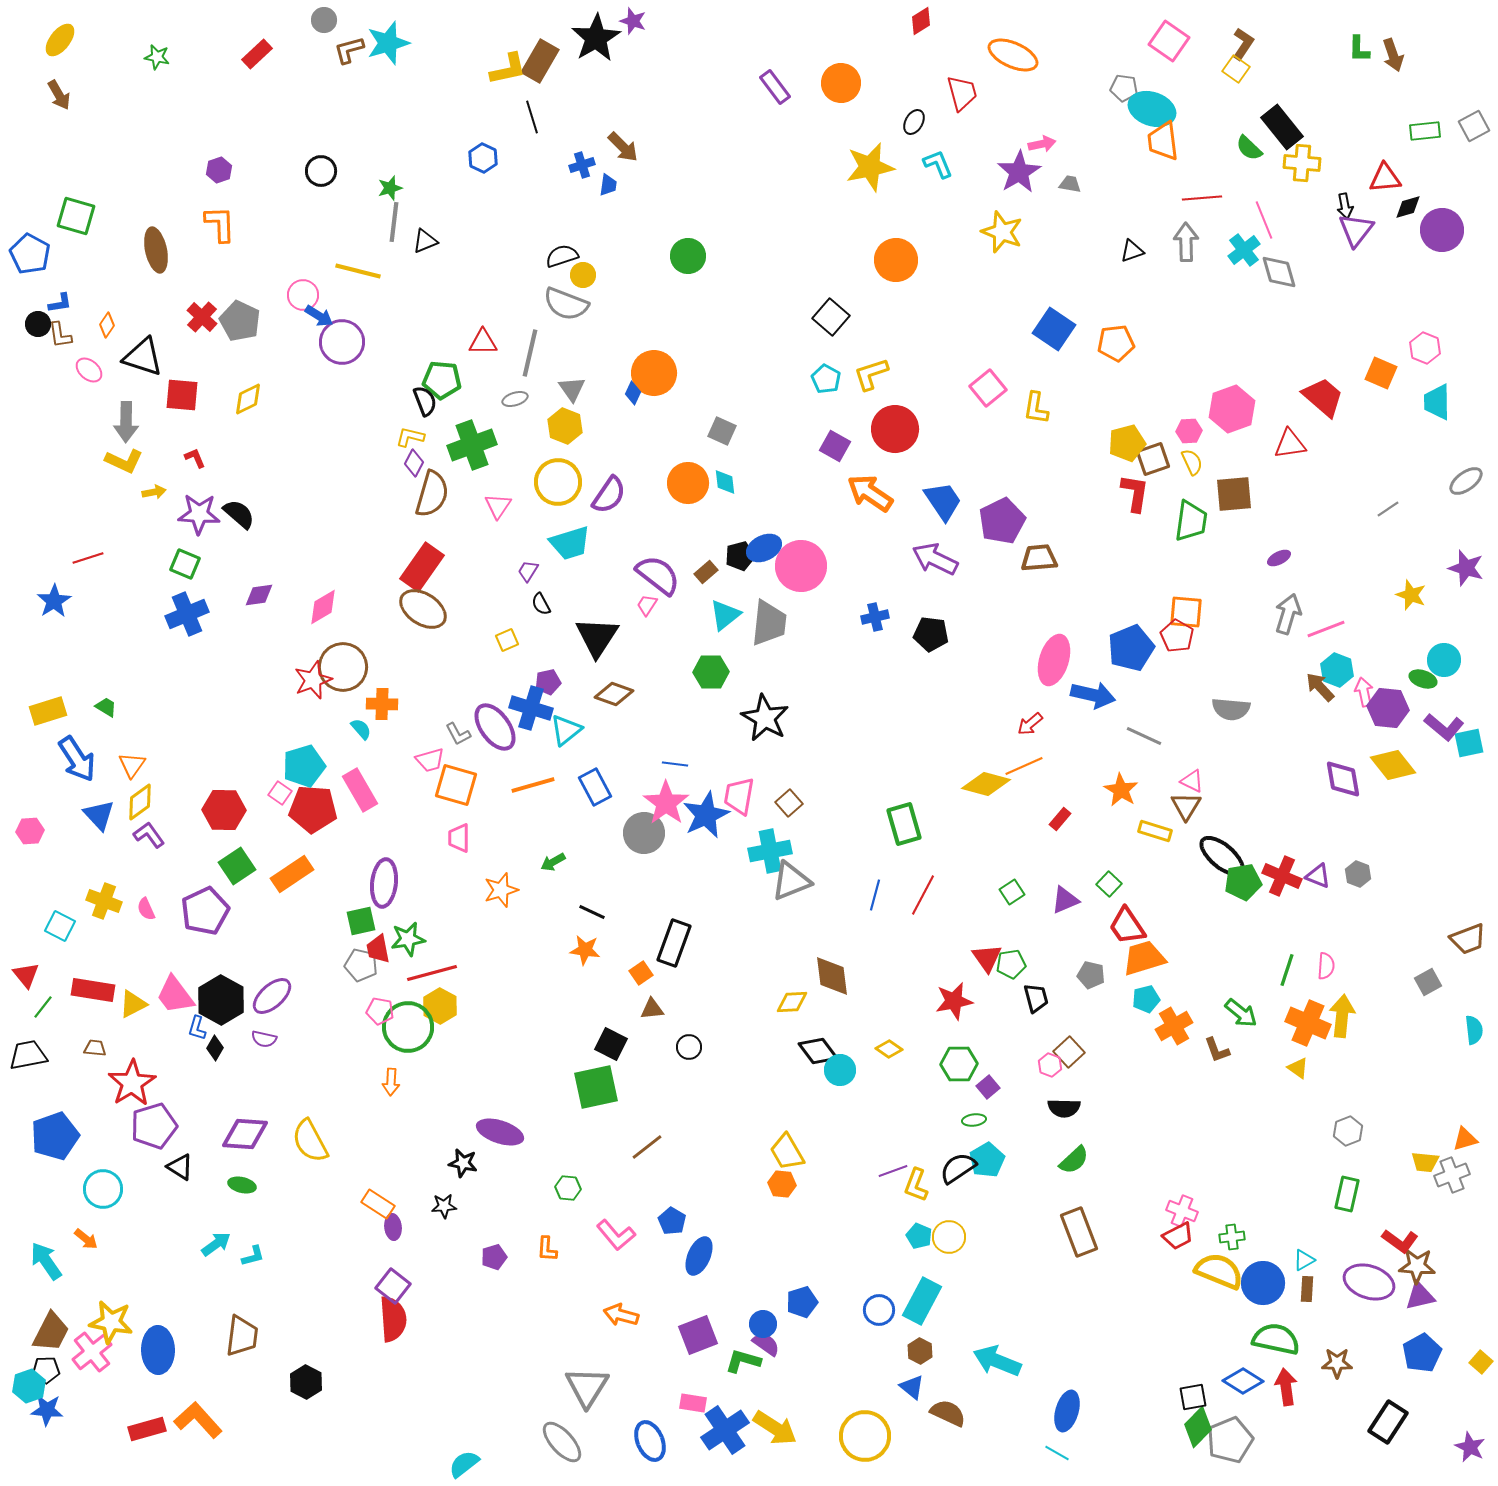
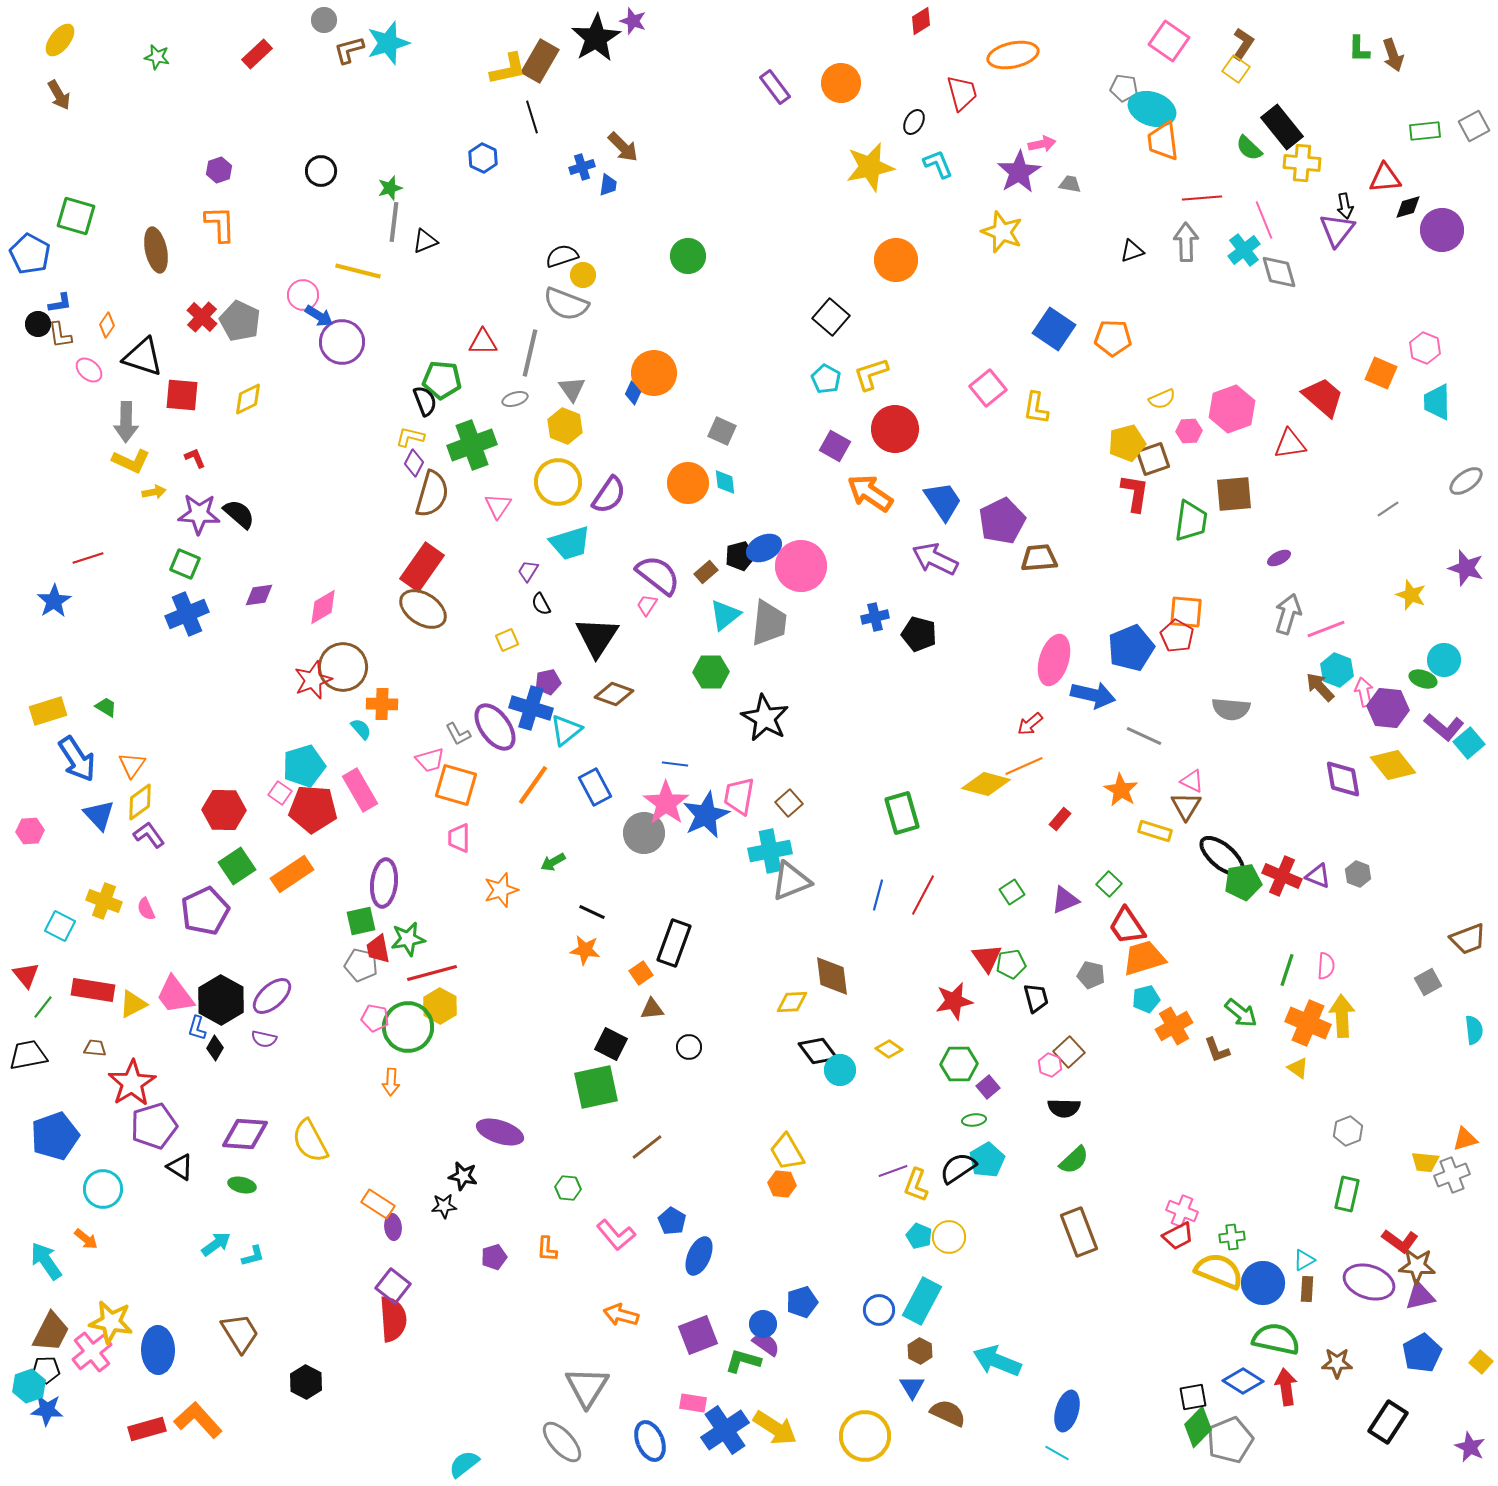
orange ellipse at (1013, 55): rotated 36 degrees counterclockwise
blue cross at (582, 165): moved 2 px down
purple triangle at (1356, 230): moved 19 px left
orange pentagon at (1116, 343): moved 3 px left, 5 px up; rotated 9 degrees clockwise
yellow L-shape at (124, 461): moved 7 px right
yellow semicircle at (1192, 462): moved 30 px left, 63 px up; rotated 92 degrees clockwise
black pentagon at (931, 634): moved 12 px left; rotated 8 degrees clockwise
cyan square at (1469, 743): rotated 28 degrees counterclockwise
orange line at (533, 785): rotated 39 degrees counterclockwise
green rectangle at (904, 824): moved 2 px left, 11 px up
blue line at (875, 895): moved 3 px right
pink pentagon at (380, 1011): moved 5 px left, 7 px down
yellow arrow at (1342, 1016): rotated 9 degrees counterclockwise
black star at (463, 1163): moved 13 px down
brown trapezoid at (242, 1336): moved 2 px left, 3 px up; rotated 39 degrees counterclockwise
blue triangle at (912, 1387): rotated 20 degrees clockwise
